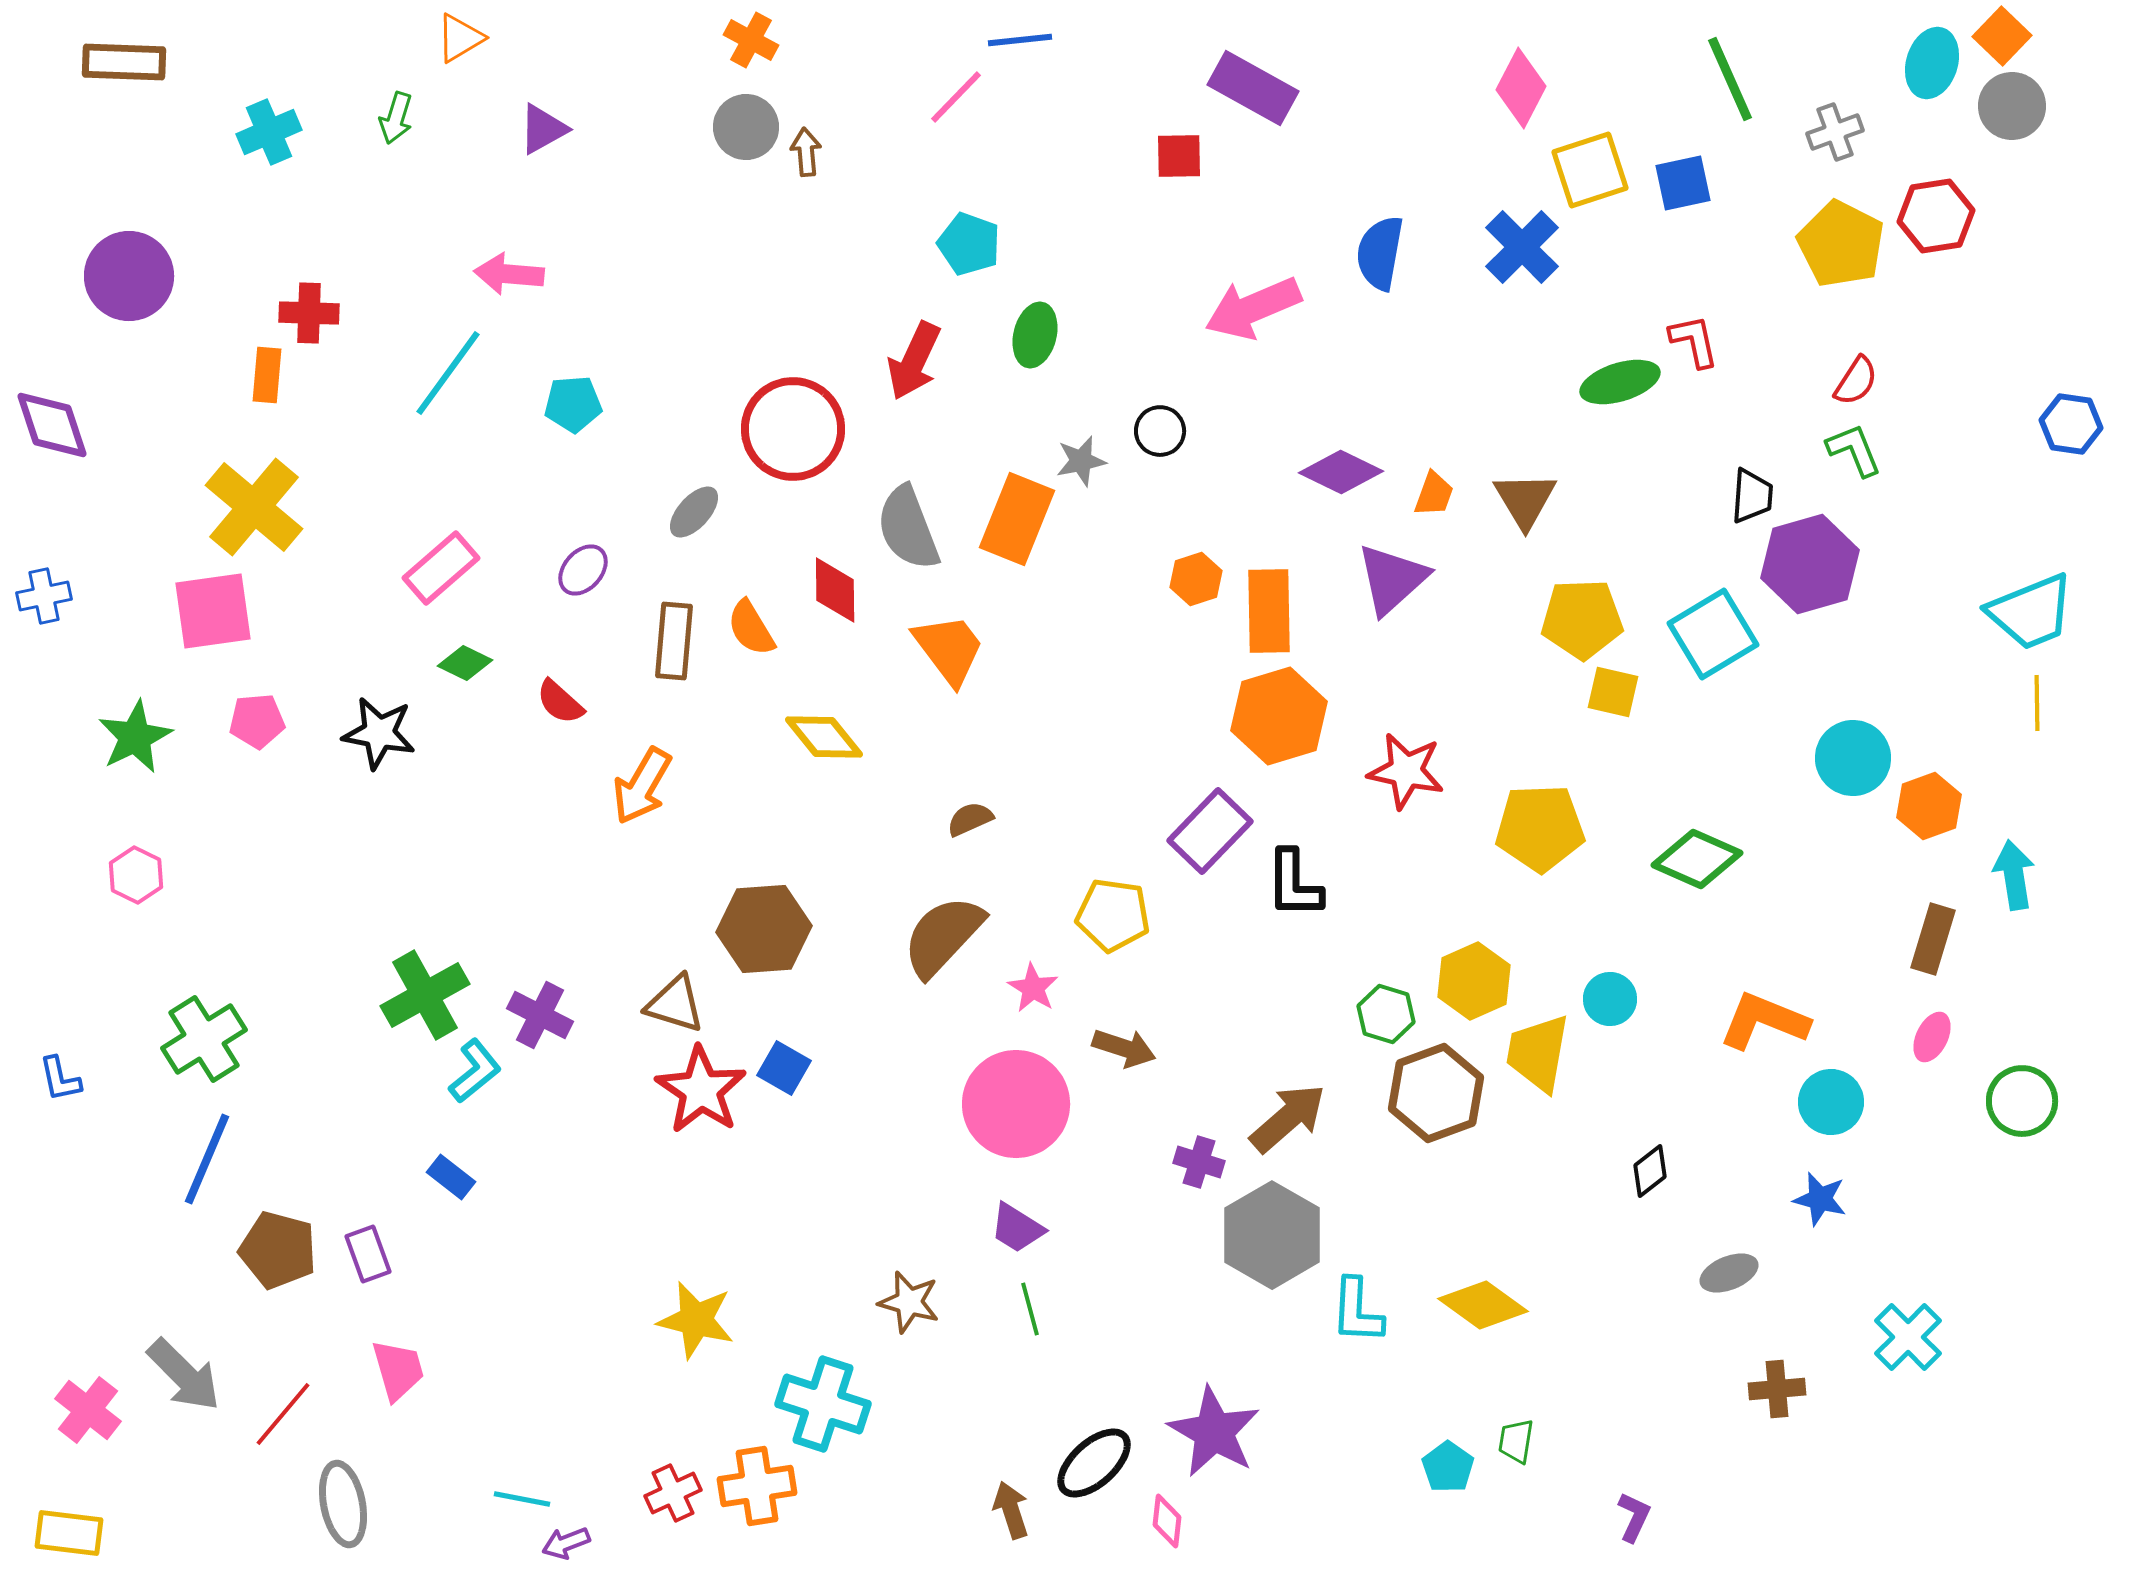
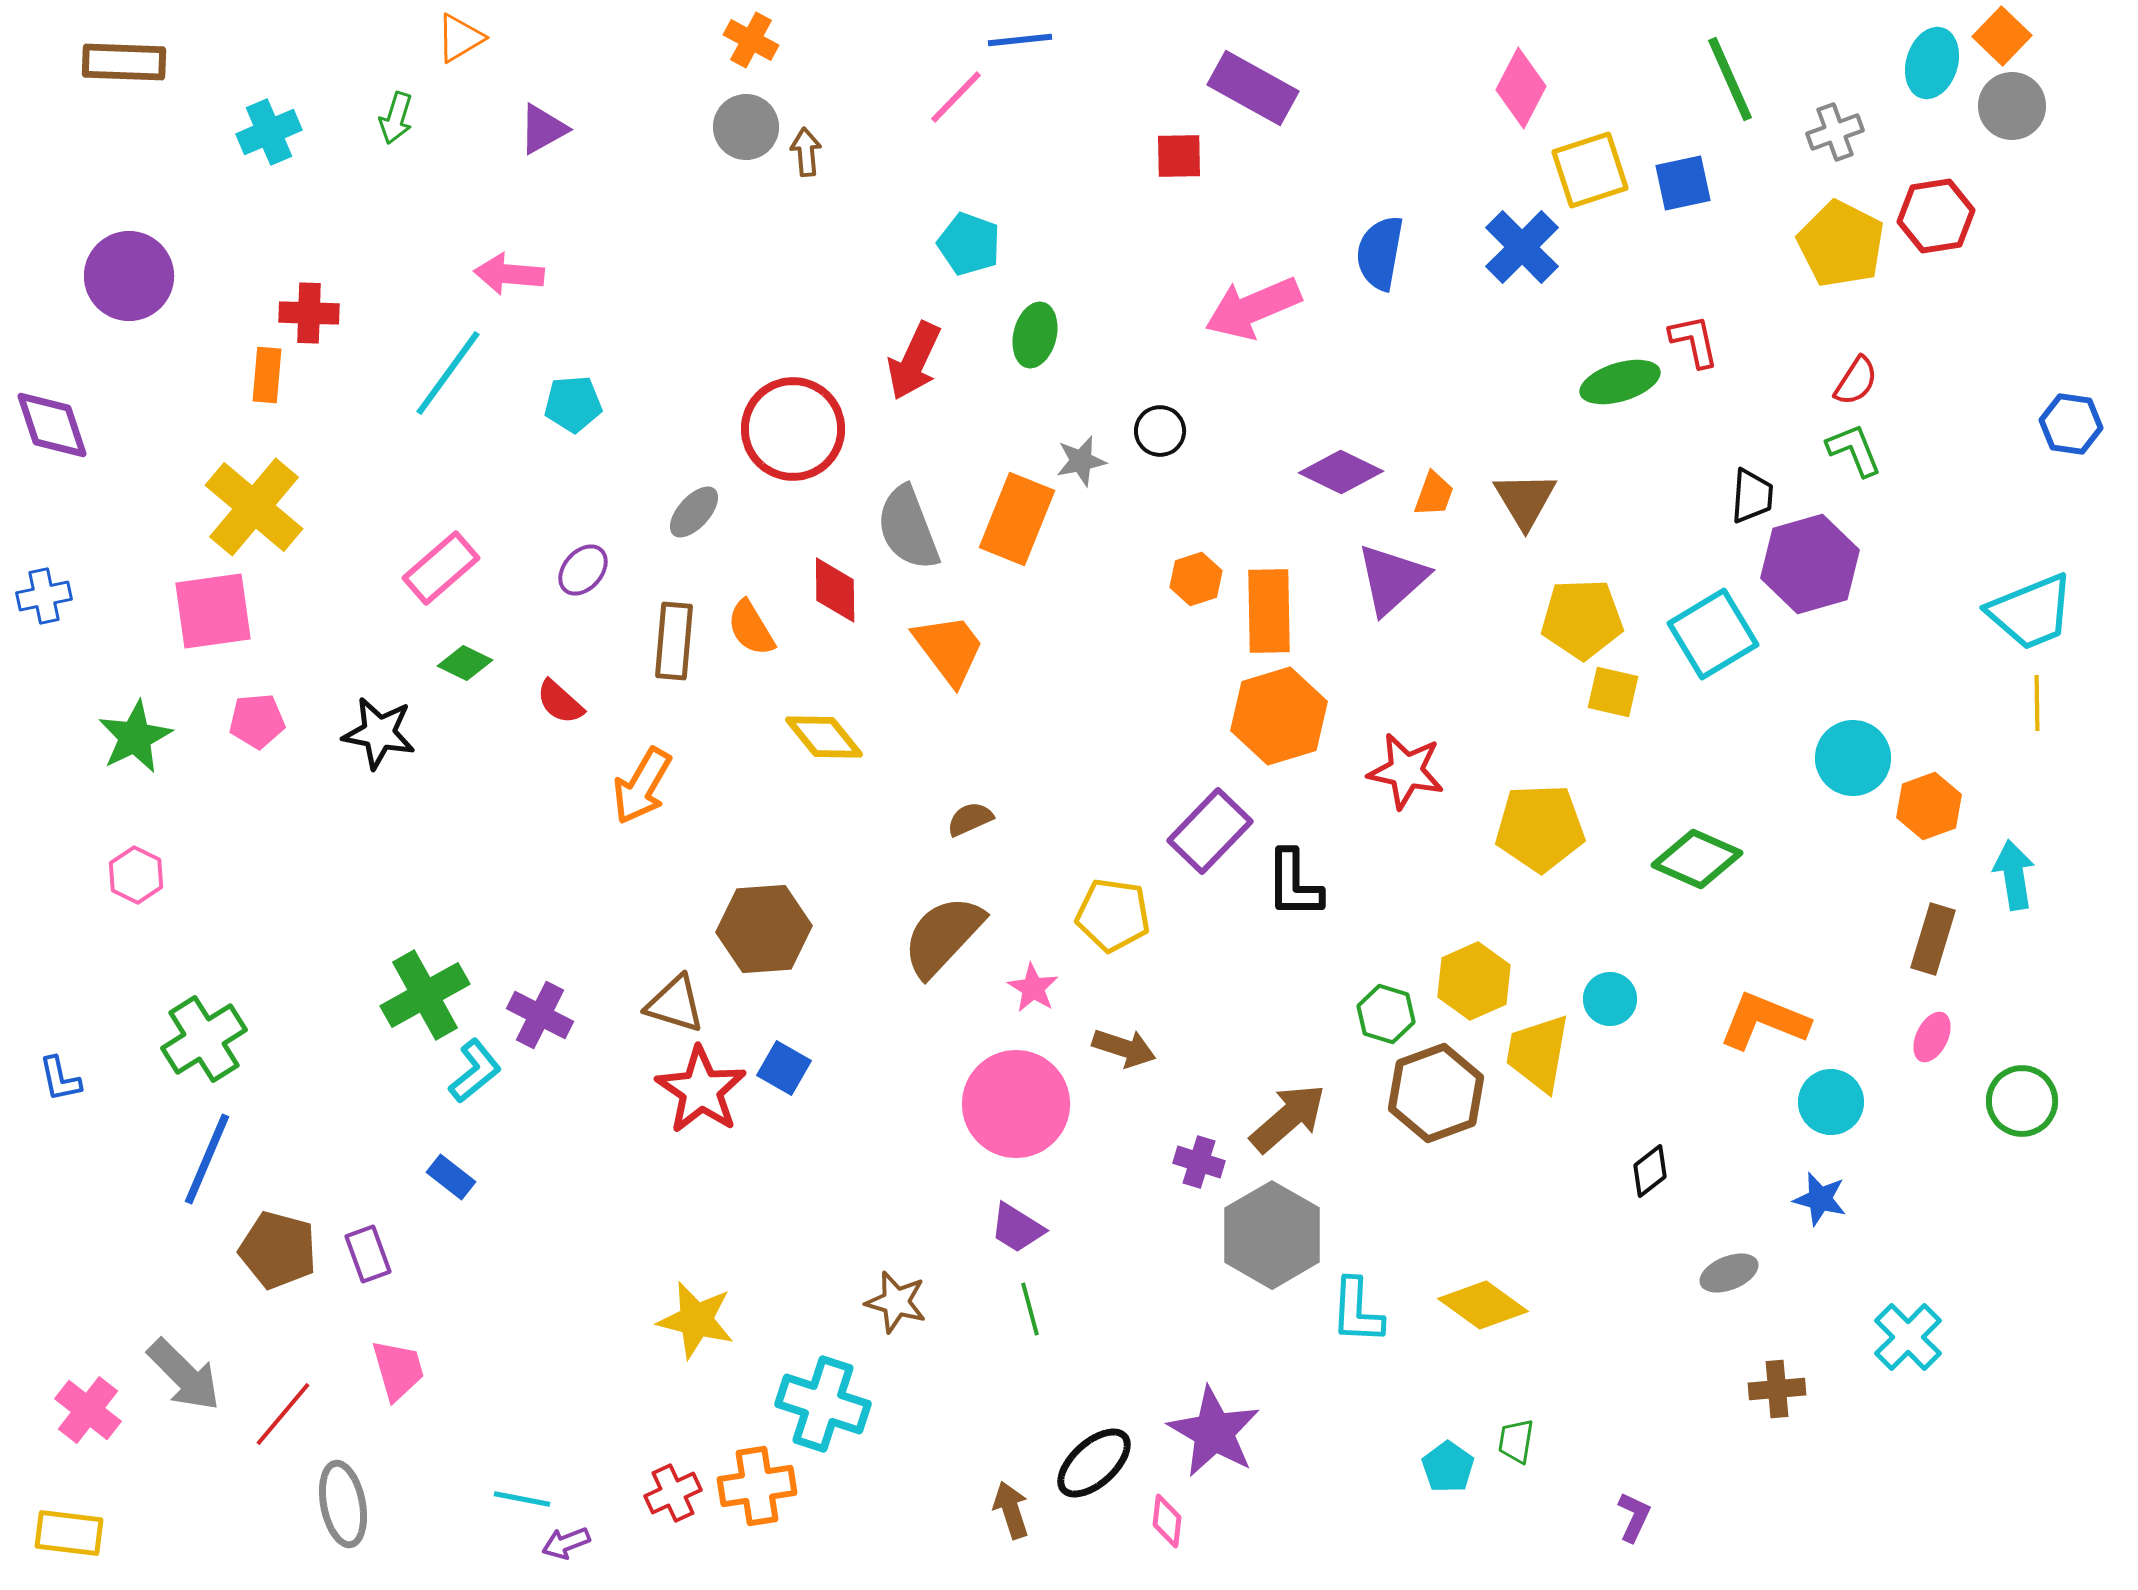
brown star at (909, 1302): moved 13 px left
